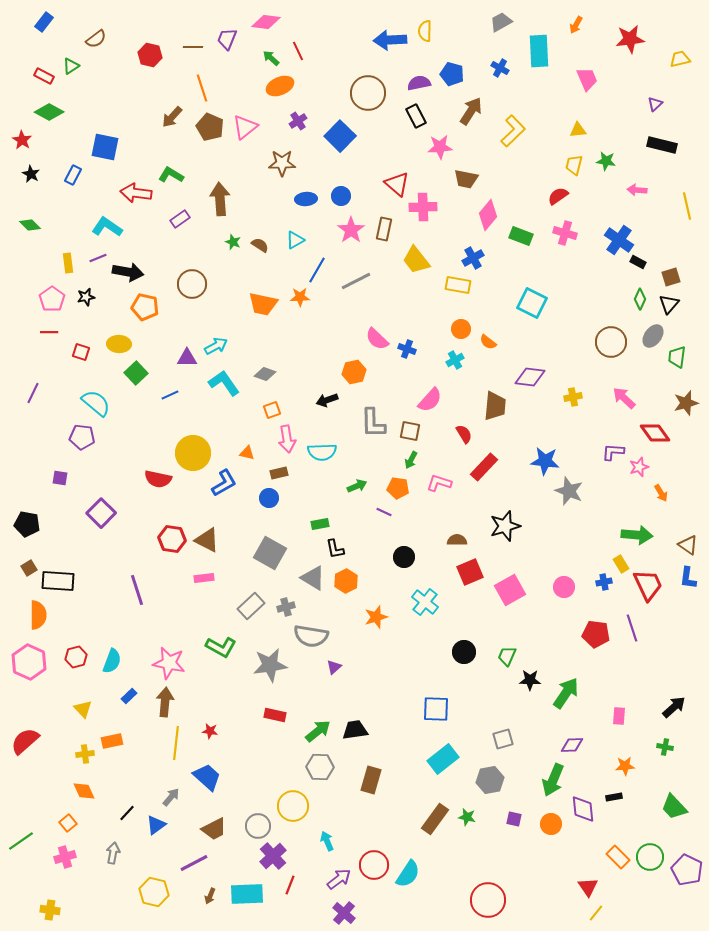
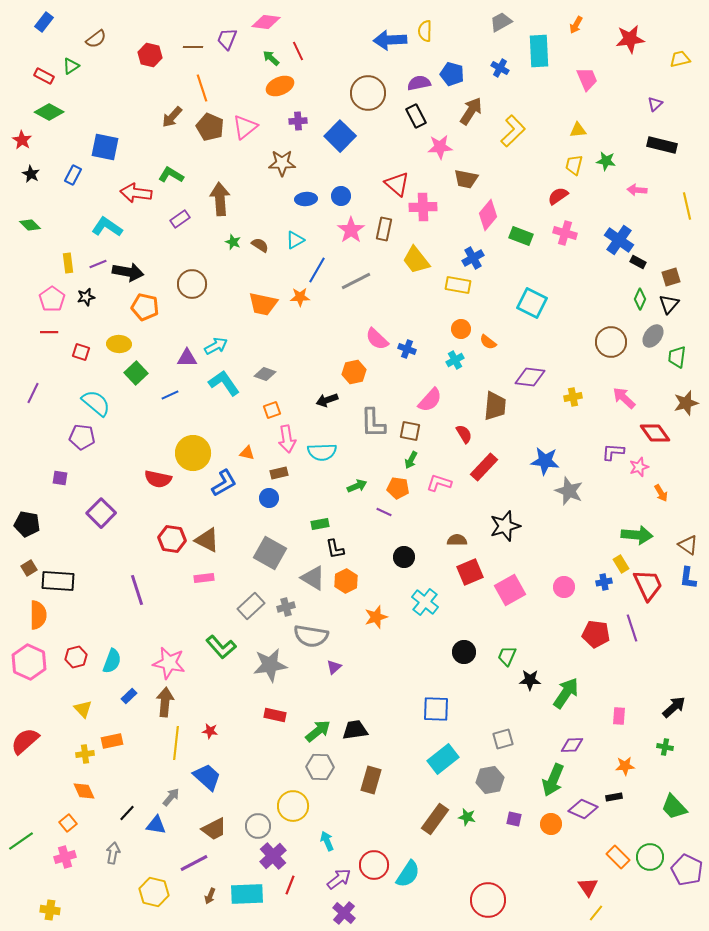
purple cross at (298, 121): rotated 30 degrees clockwise
purple line at (98, 258): moved 6 px down
green L-shape at (221, 647): rotated 20 degrees clockwise
purple diamond at (583, 809): rotated 60 degrees counterclockwise
blue triangle at (156, 825): rotated 45 degrees clockwise
